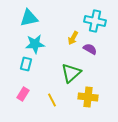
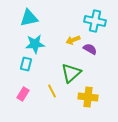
yellow arrow: moved 2 px down; rotated 40 degrees clockwise
yellow line: moved 9 px up
